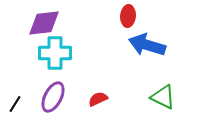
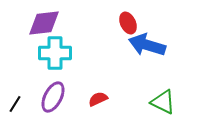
red ellipse: moved 7 px down; rotated 30 degrees counterclockwise
green triangle: moved 5 px down
